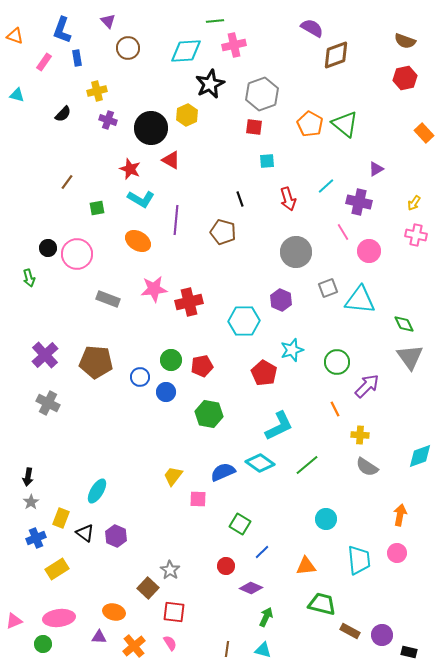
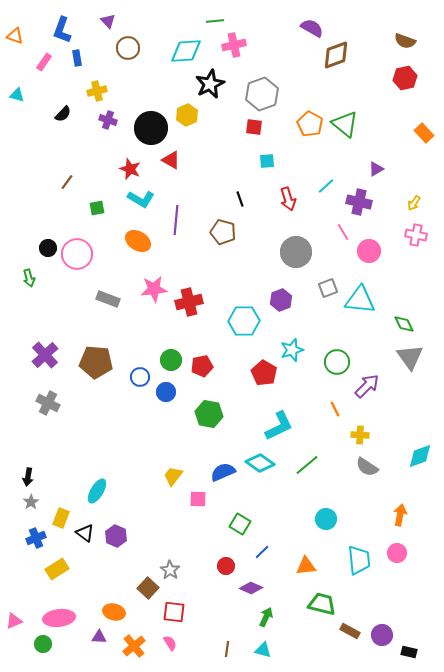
purple hexagon at (281, 300): rotated 15 degrees clockwise
